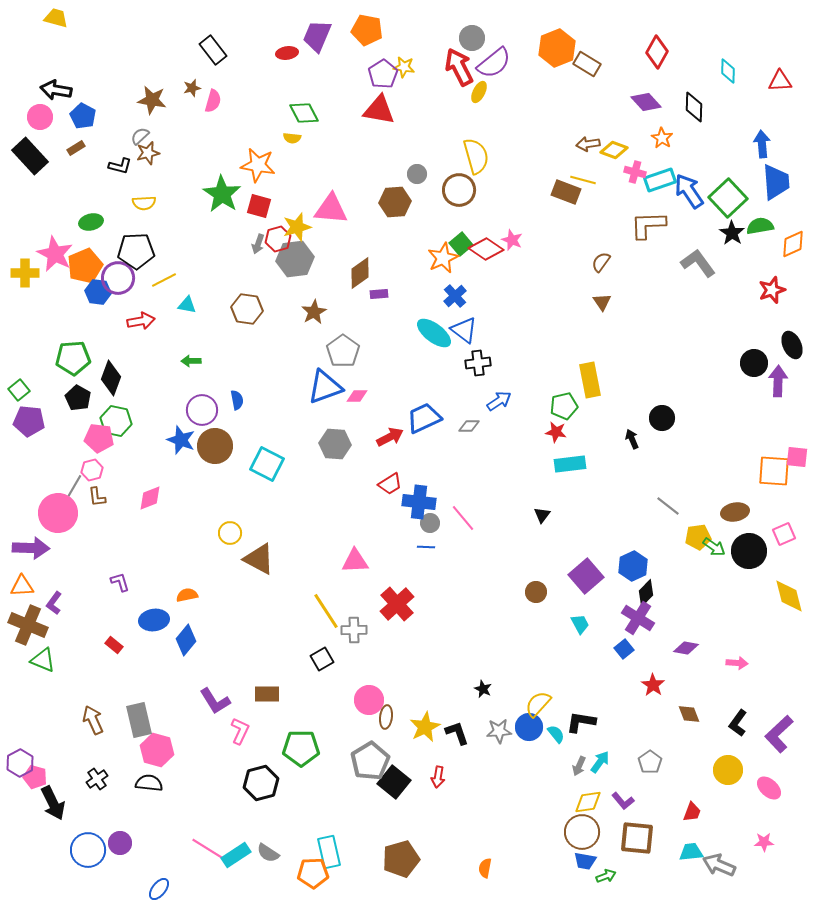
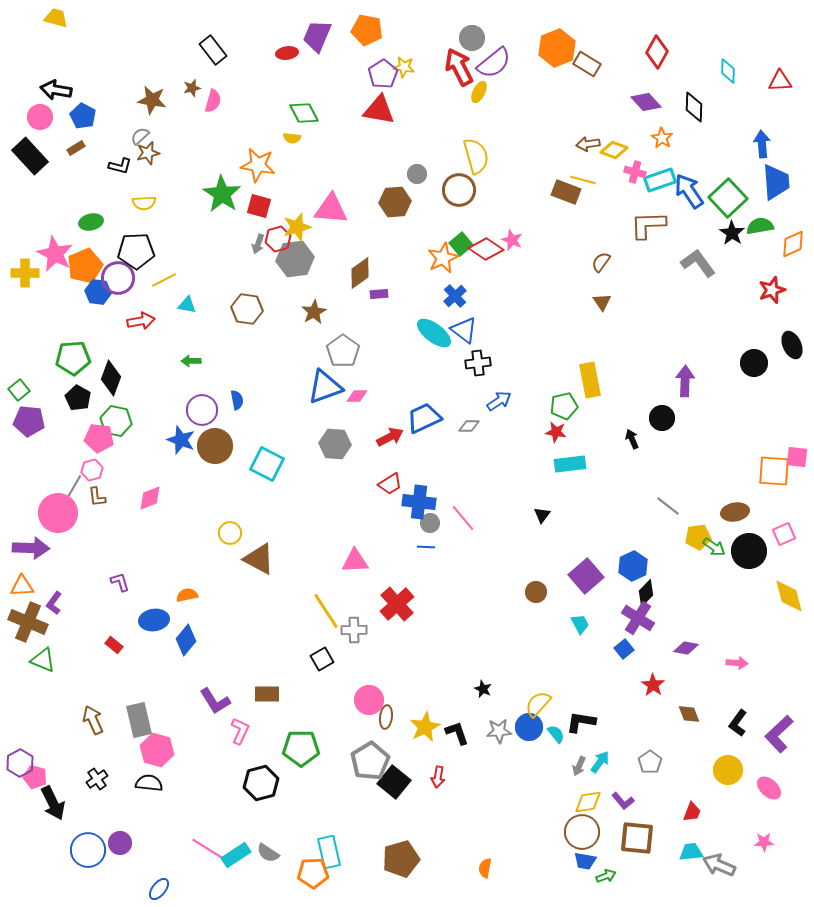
purple arrow at (778, 381): moved 93 px left
brown cross at (28, 625): moved 3 px up
